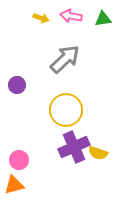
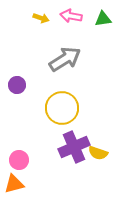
gray arrow: rotated 12 degrees clockwise
yellow circle: moved 4 px left, 2 px up
orange triangle: moved 1 px up
